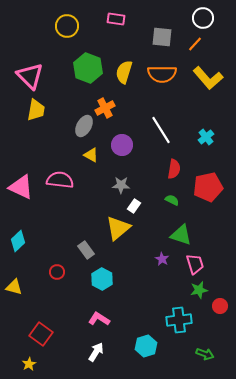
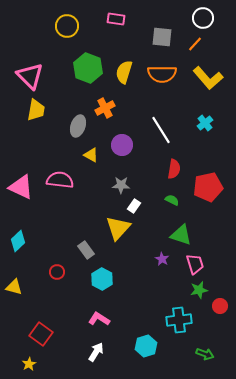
gray ellipse at (84, 126): moved 6 px left; rotated 10 degrees counterclockwise
cyan cross at (206, 137): moved 1 px left, 14 px up
yellow triangle at (118, 228): rotated 8 degrees counterclockwise
